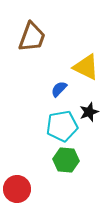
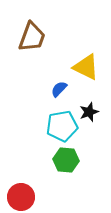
red circle: moved 4 px right, 8 px down
